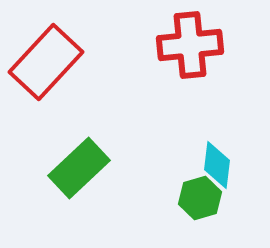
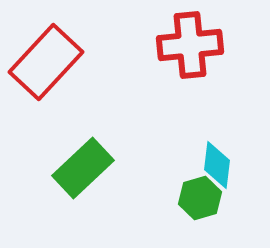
green rectangle: moved 4 px right
